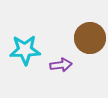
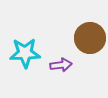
cyan star: moved 3 px down
